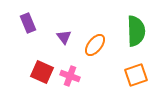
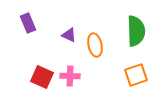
purple triangle: moved 5 px right, 2 px up; rotated 28 degrees counterclockwise
orange ellipse: rotated 50 degrees counterclockwise
red square: moved 5 px down
pink cross: rotated 18 degrees counterclockwise
